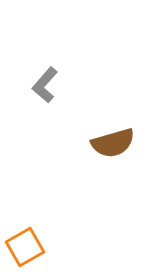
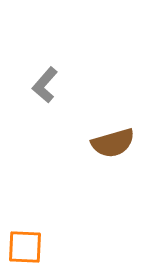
orange square: rotated 33 degrees clockwise
